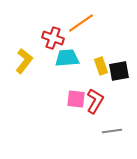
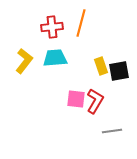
orange line: rotated 40 degrees counterclockwise
red cross: moved 1 px left, 11 px up; rotated 25 degrees counterclockwise
cyan trapezoid: moved 12 px left
